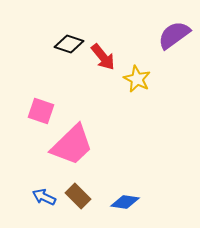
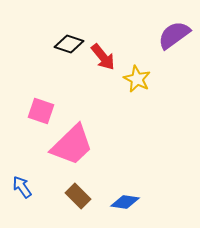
blue arrow: moved 22 px left, 10 px up; rotated 30 degrees clockwise
